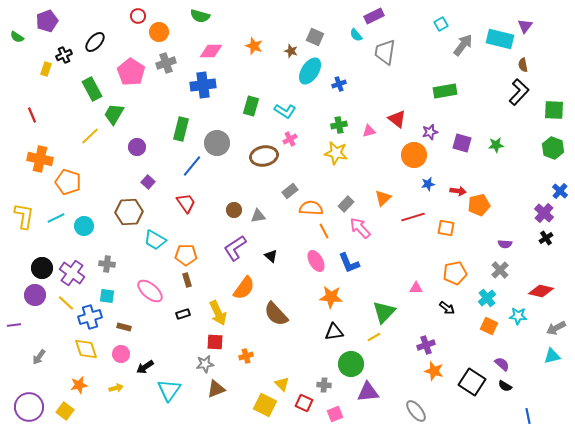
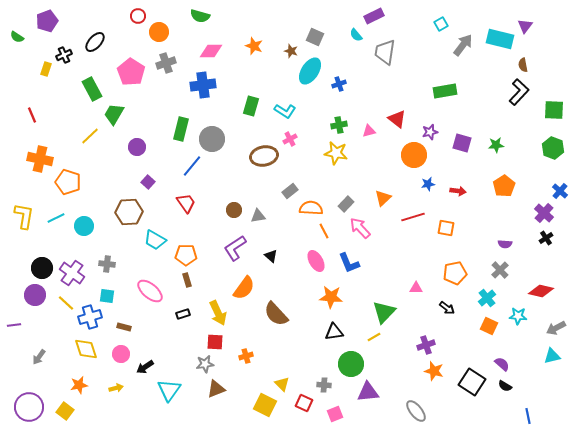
gray circle at (217, 143): moved 5 px left, 4 px up
orange pentagon at (479, 205): moved 25 px right, 19 px up; rotated 20 degrees counterclockwise
